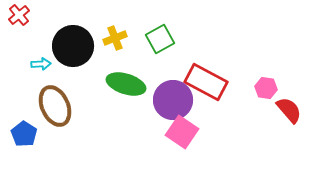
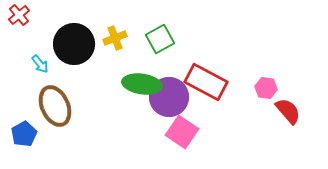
black circle: moved 1 px right, 2 px up
cyan arrow: moved 1 px left; rotated 54 degrees clockwise
green ellipse: moved 16 px right; rotated 9 degrees counterclockwise
purple circle: moved 4 px left, 3 px up
red semicircle: moved 1 px left, 1 px down
blue pentagon: rotated 10 degrees clockwise
